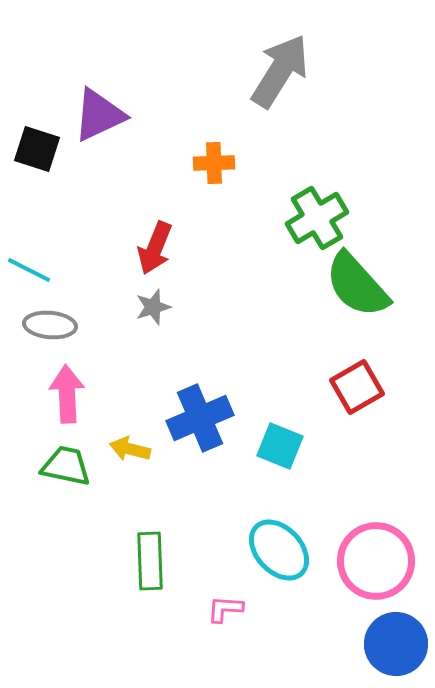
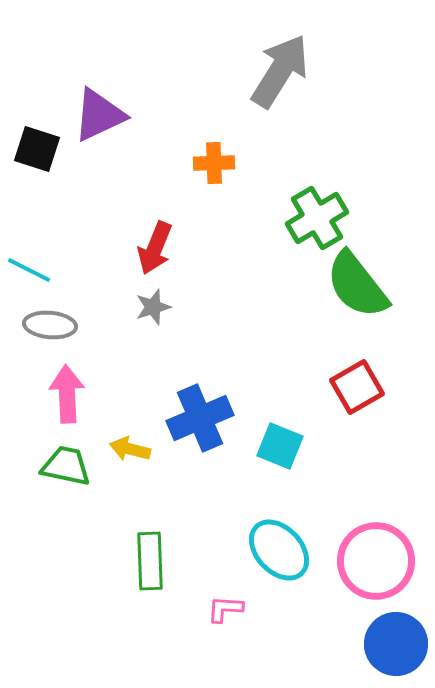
green semicircle: rotated 4 degrees clockwise
